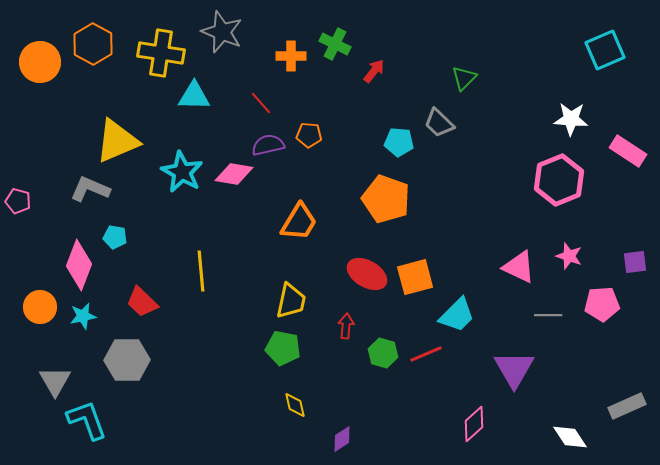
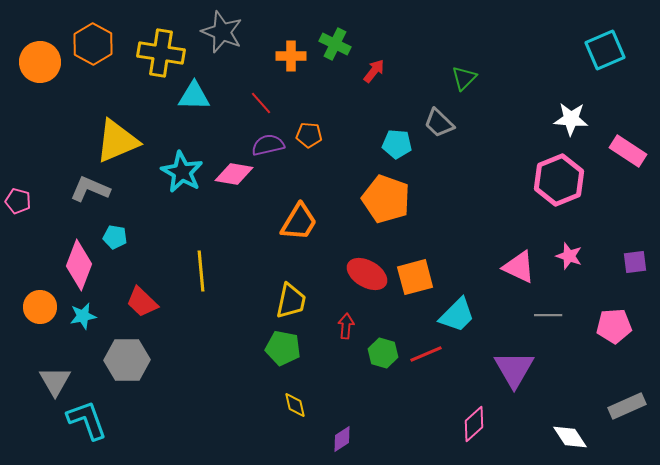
cyan pentagon at (399, 142): moved 2 px left, 2 px down
pink pentagon at (602, 304): moved 12 px right, 22 px down
